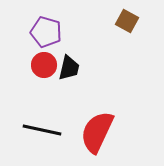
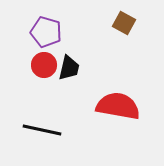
brown square: moved 3 px left, 2 px down
red semicircle: moved 21 px right, 26 px up; rotated 75 degrees clockwise
